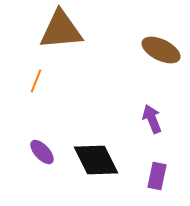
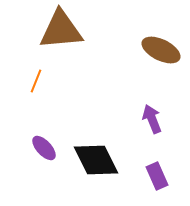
purple ellipse: moved 2 px right, 4 px up
purple rectangle: rotated 36 degrees counterclockwise
